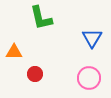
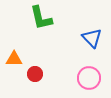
blue triangle: rotated 15 degrees counterclockwise
orange triangle: moved 7 px down
